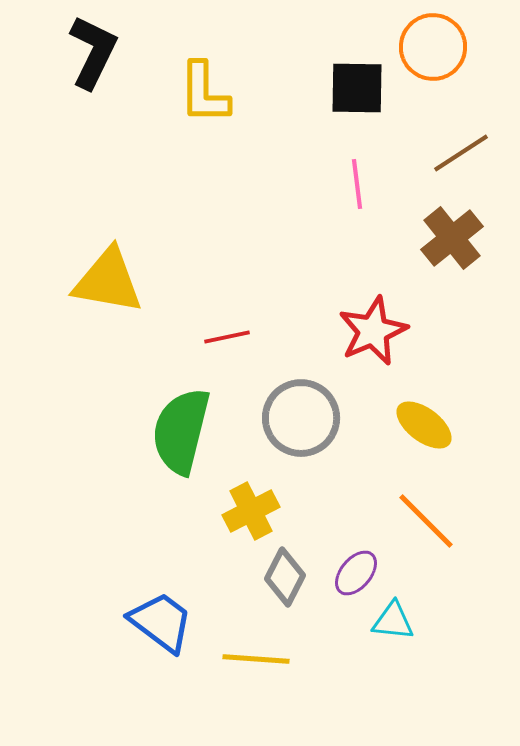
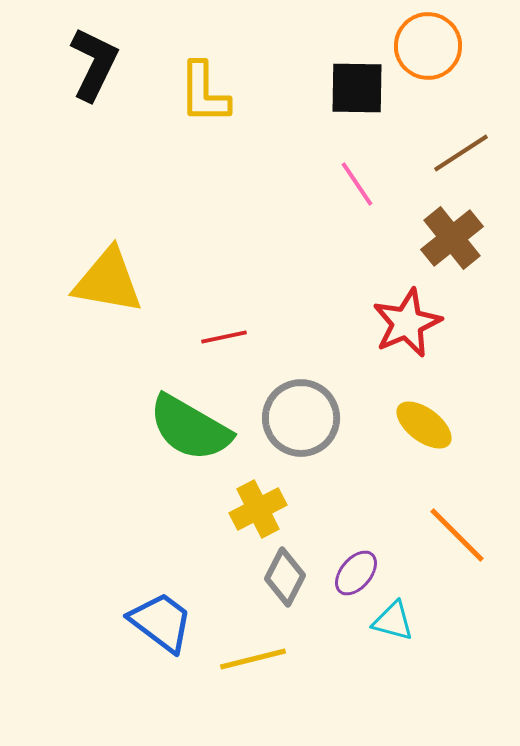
orange circle: moved 5 px left, 1 px up
black L-shape: moved 1 px right, 12 px down
pink line: rotated 27 degrees counterclockwise
red star: moved 34 px right, 8 px up
red line: moved 3 px left
green semicircle: moved 9 px right, 3 px up; rotated 74 degrees counterclockwise
yellow cross: moved 7 px right, 2 px up
orange line: moved 31 px right, 14 px down
cyan triangle: rotated 9 degrees clockwise
yellow line: moved 3 px left; rotated 18 degrees counterclockwise
